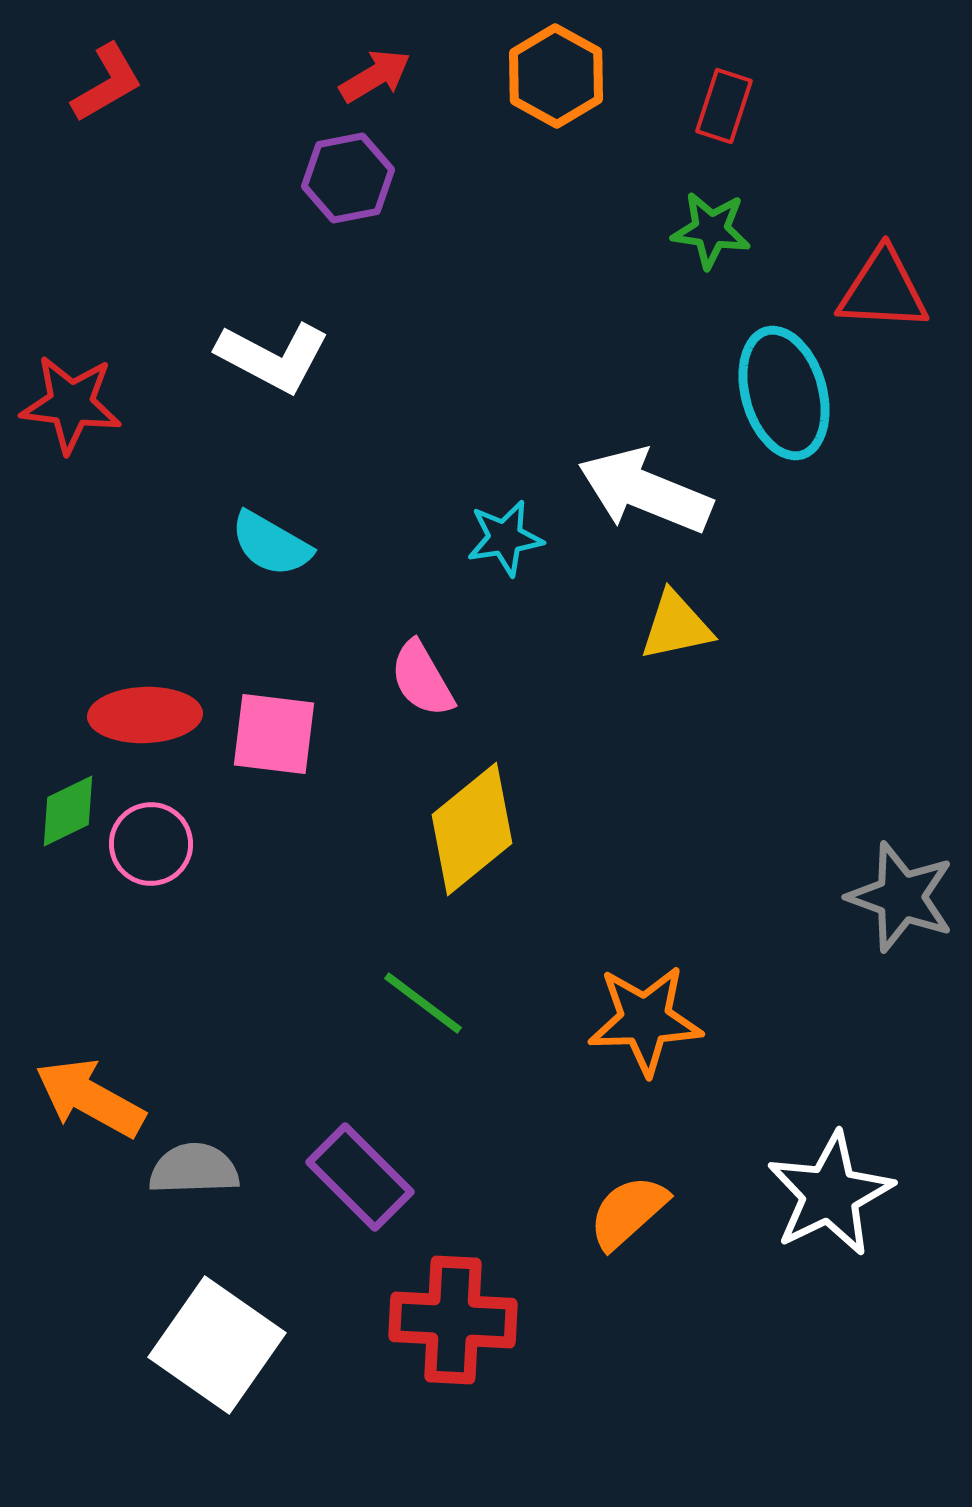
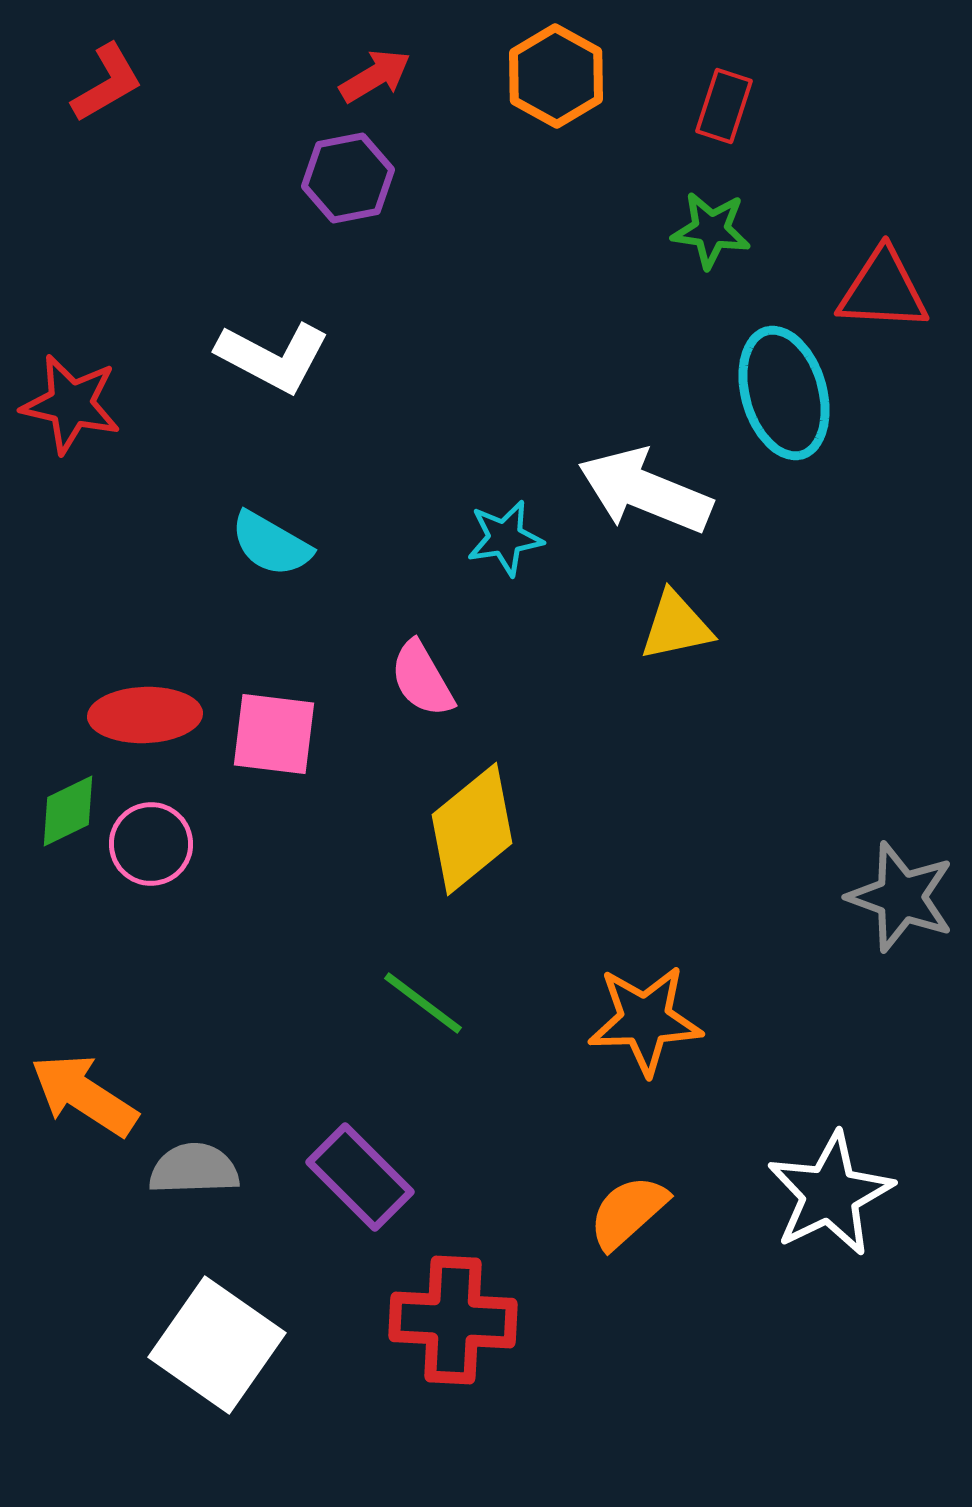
red star: rotated 6 degrees clockwise
orange arrow: moved 6 px left, 3 px up; rotated 4 degrees clockwise
